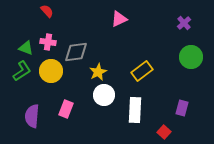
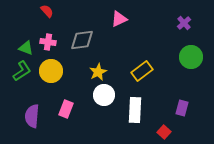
gray diamond: moved 6 px right, 12 px up
